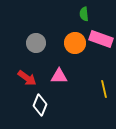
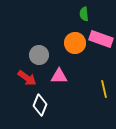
gray circle: moved 3 px right, 12 px down
